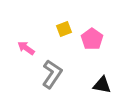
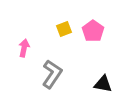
pink pentagon: moved 1 px right, 8 px up
pink arrow: moved 2 px left; rotated 66 degrees clockwise
black triangle: moved 1 px right, 1 px up
